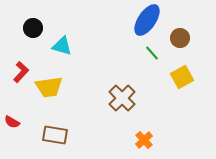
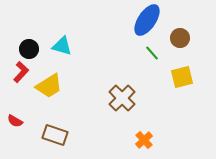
black circle: moved 4 px left, 21 px down
yellow square: rotated 15 degrees clockwise
yellow trapezoid: moved 1 px up; rotated 24 degrees counterclockwise
red semicircle: moved 3 px right, 1 px up
brown rectangle: rotated 10 degrees clockwise
